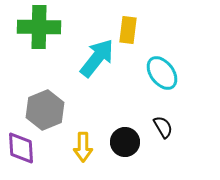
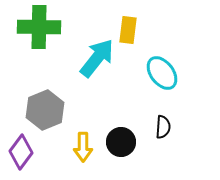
black semicircle: rotated 35 degrees clockwise
black circle: moved 4 px left
purple diamond: moved 4 px down; rotated 40 degrees clockwise
